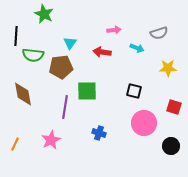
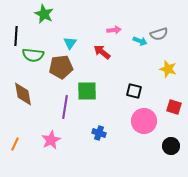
gray semicircle: moved 1 px down
cyan arrow: moved 3 px right, 7 px up
red arrow: rotated 30 degrees clockwise
yellow star: moved 1 px down; rotated 18 degrees clockwise
pink circle: moved 2 px up
